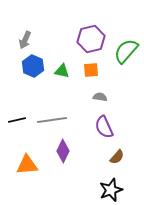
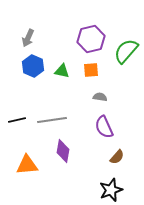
gray arrow: moved 3 px right, 2 px up
purple diamond: rotated 15 degrees counterclockwise
